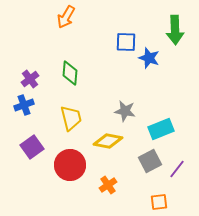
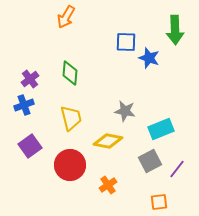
purple square: moved 2 px left, 1 px up
